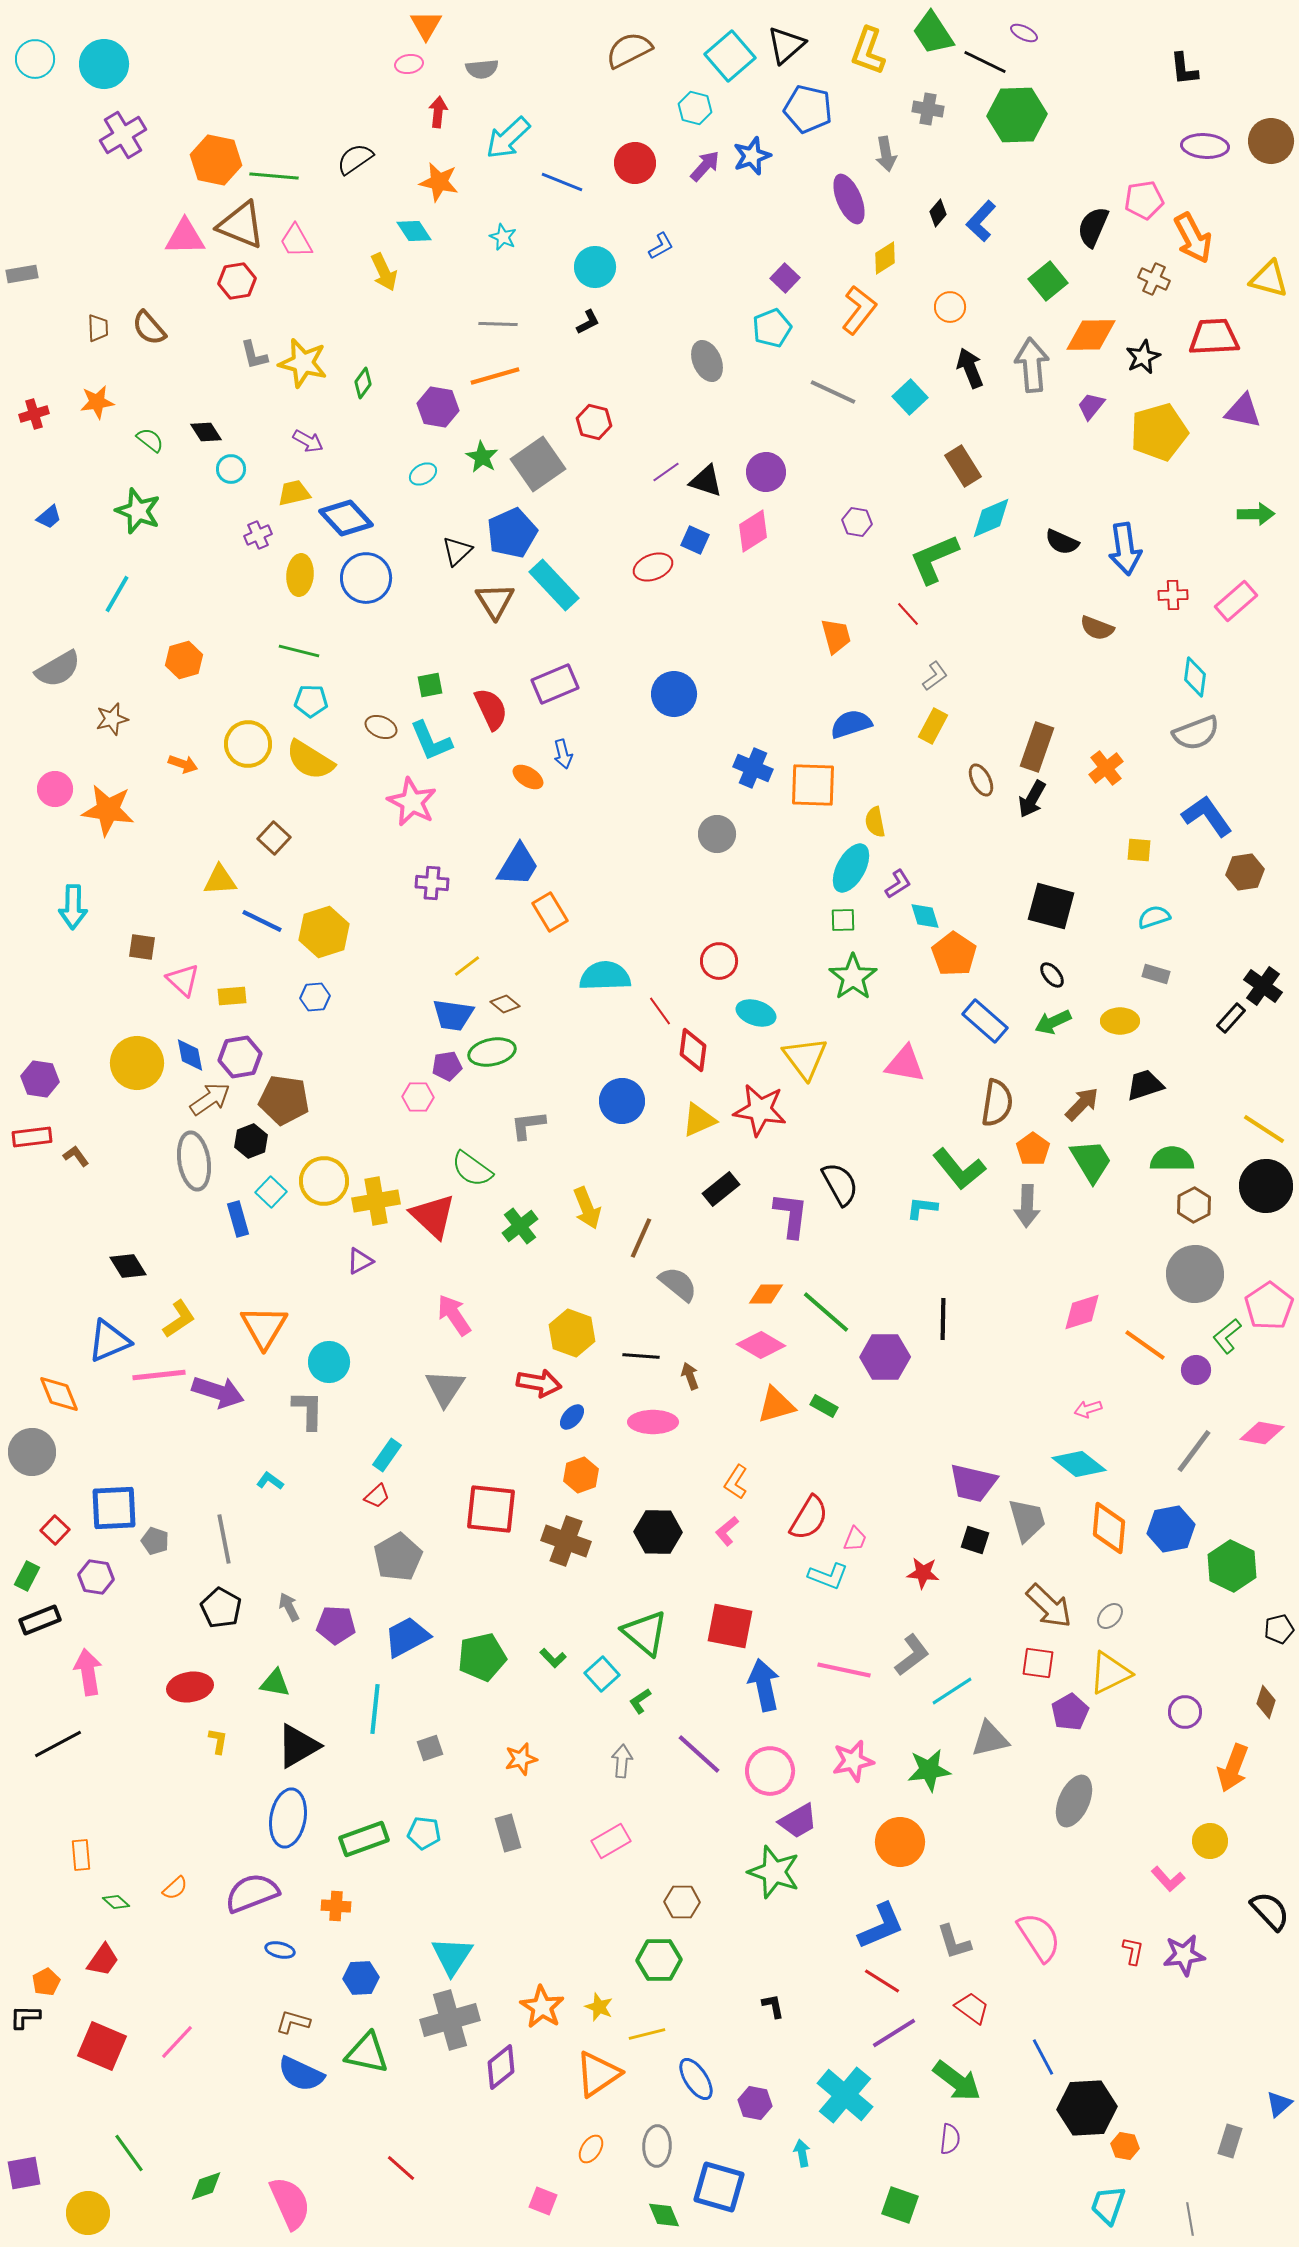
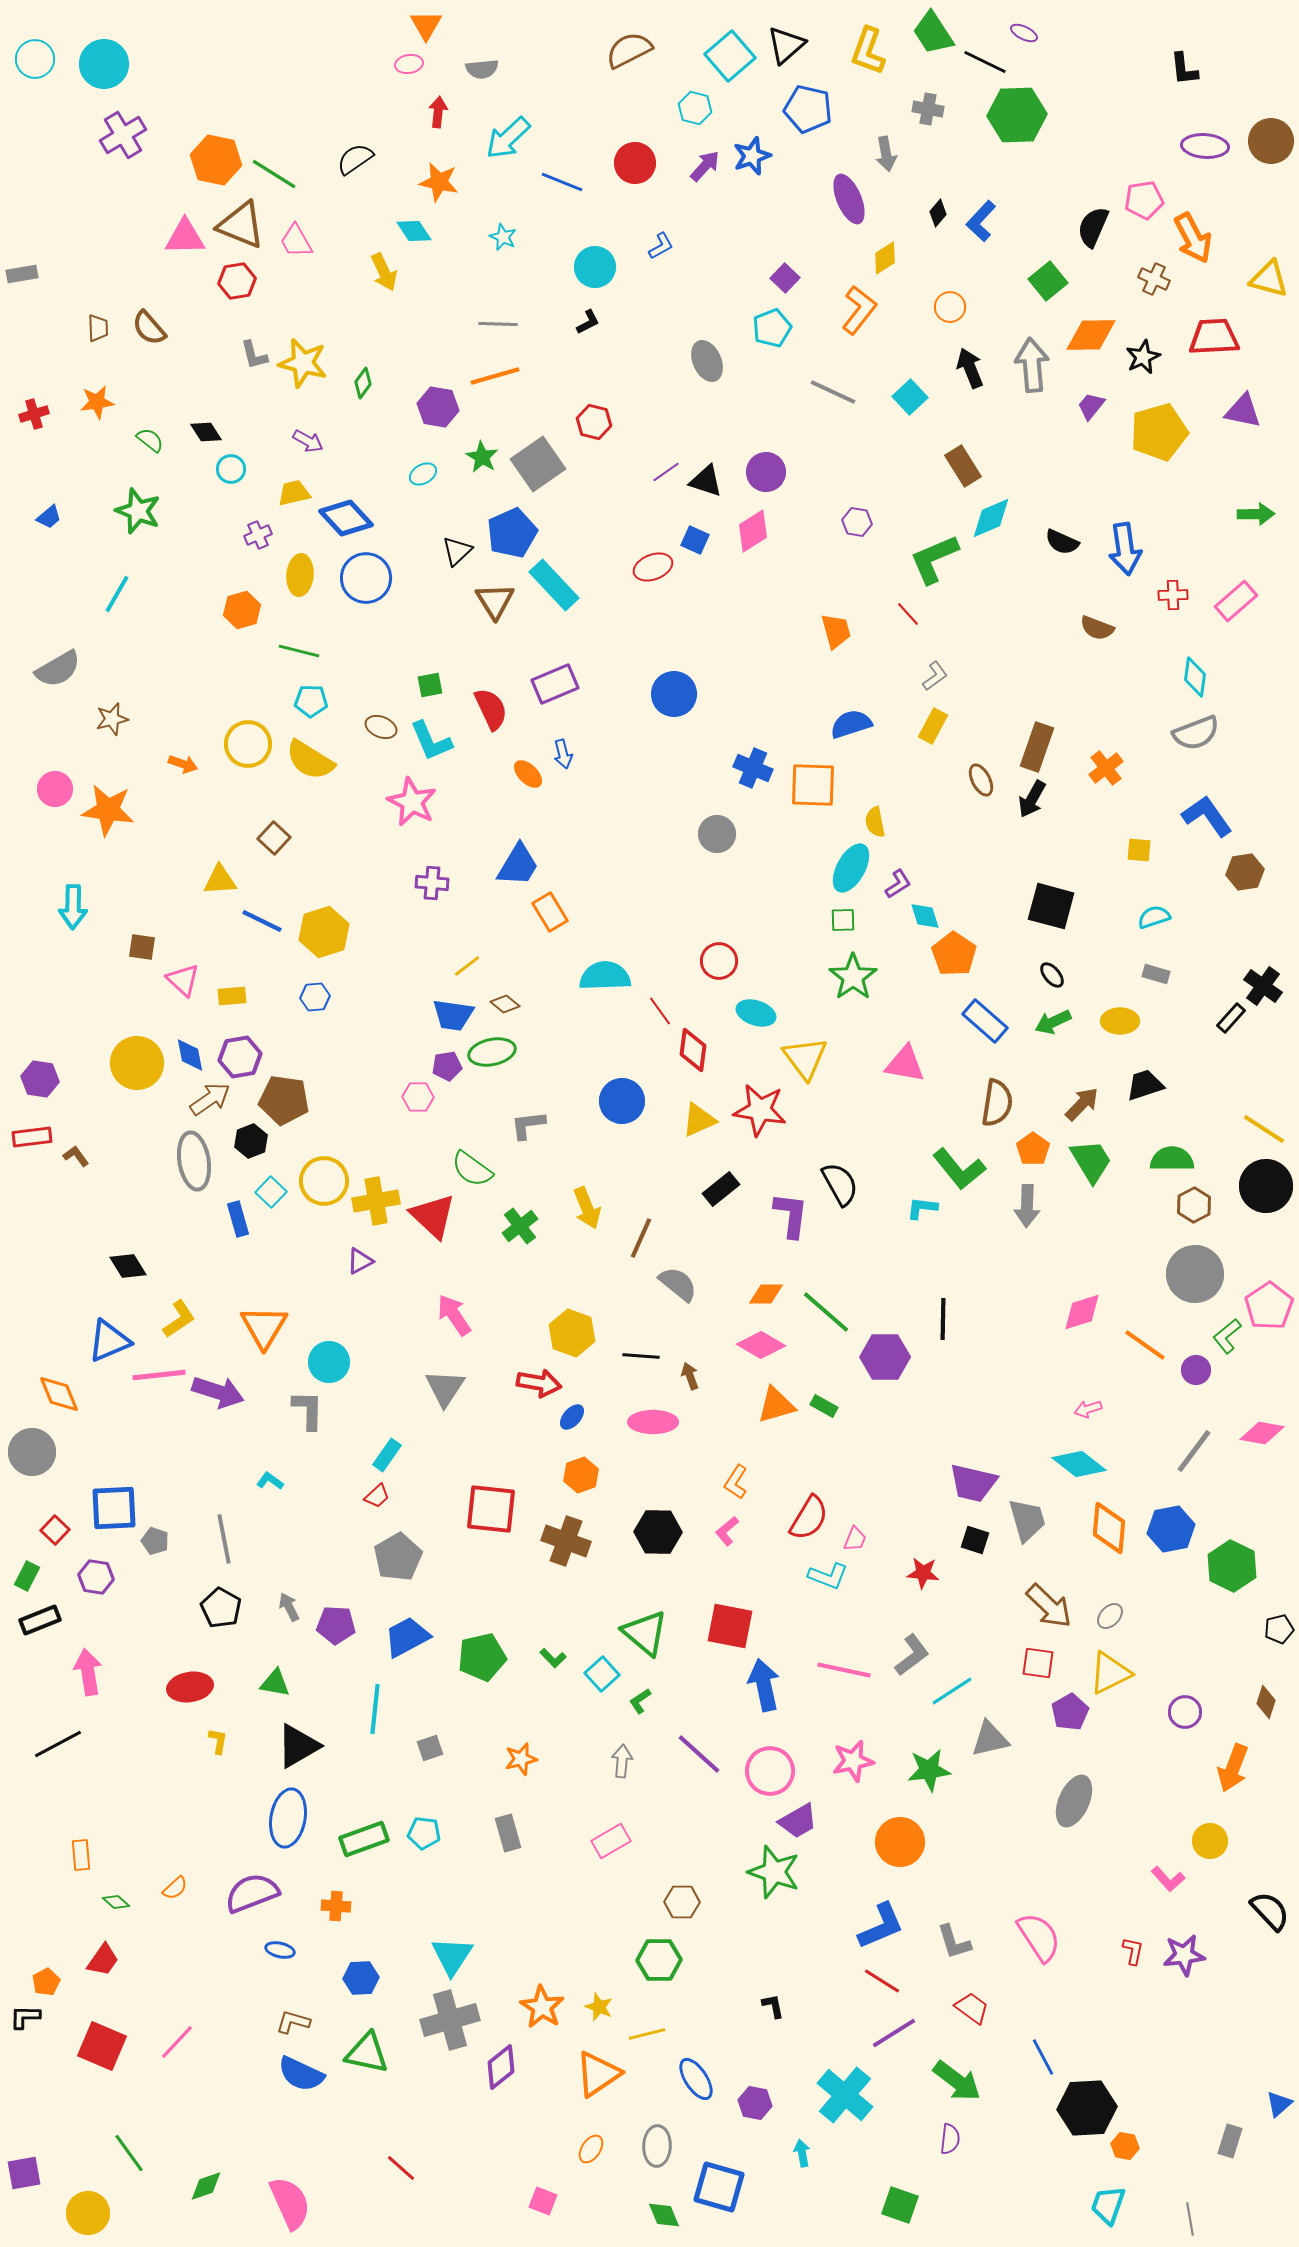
green line at (274, 176): moved 2 px up; rotated 27 degrees clockwise
orange trapezoid at (836, 636): moved 5 px up
orange hexagon at (184, 660): moved 58 px right, 50 px up
orange ellipse at (528, 777): moved 3 px up; rotated 12 degrees clockwise
